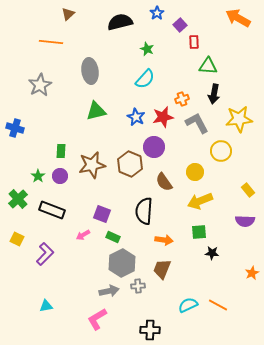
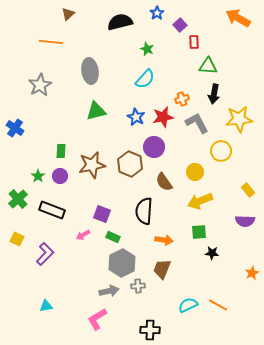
blue cross at (15, 128): rotated 18 degrees clockwise
